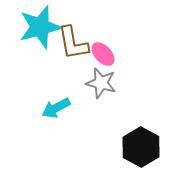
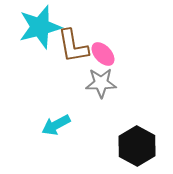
brown L-shape: moved 3 px down
gray star: rotated 16 degrees counterclockwise
cyan arrow: moved 17 px down
black hexagon: moved 4 px left, 1 px up
